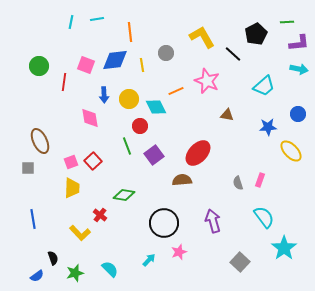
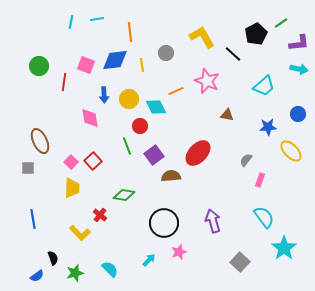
green line at (287, 22): moved 6 px left, 1 px down; rotated 32 degrees counterclockwise
pink square at (71, 162): rotated 24 degrees counterclockwise
brown semicircle at (182, 180): moved 11 px left, 4 px up
gray semicircle at (238, 183): moved 8 px right, 23 px up; rotated 56 degrees clockwise
